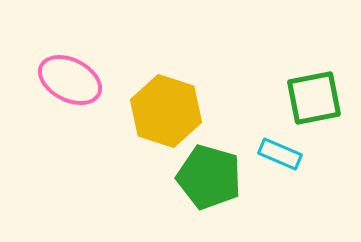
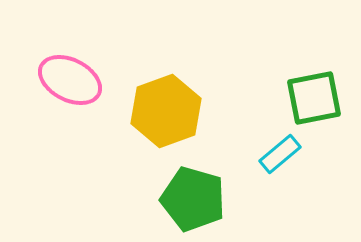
yellow hexagon: rotated 22 degrees clockwise
cyan rectangle: rotated 63 degrees counterclockwise
green pentagon: moved 16 px left, 22 px down
